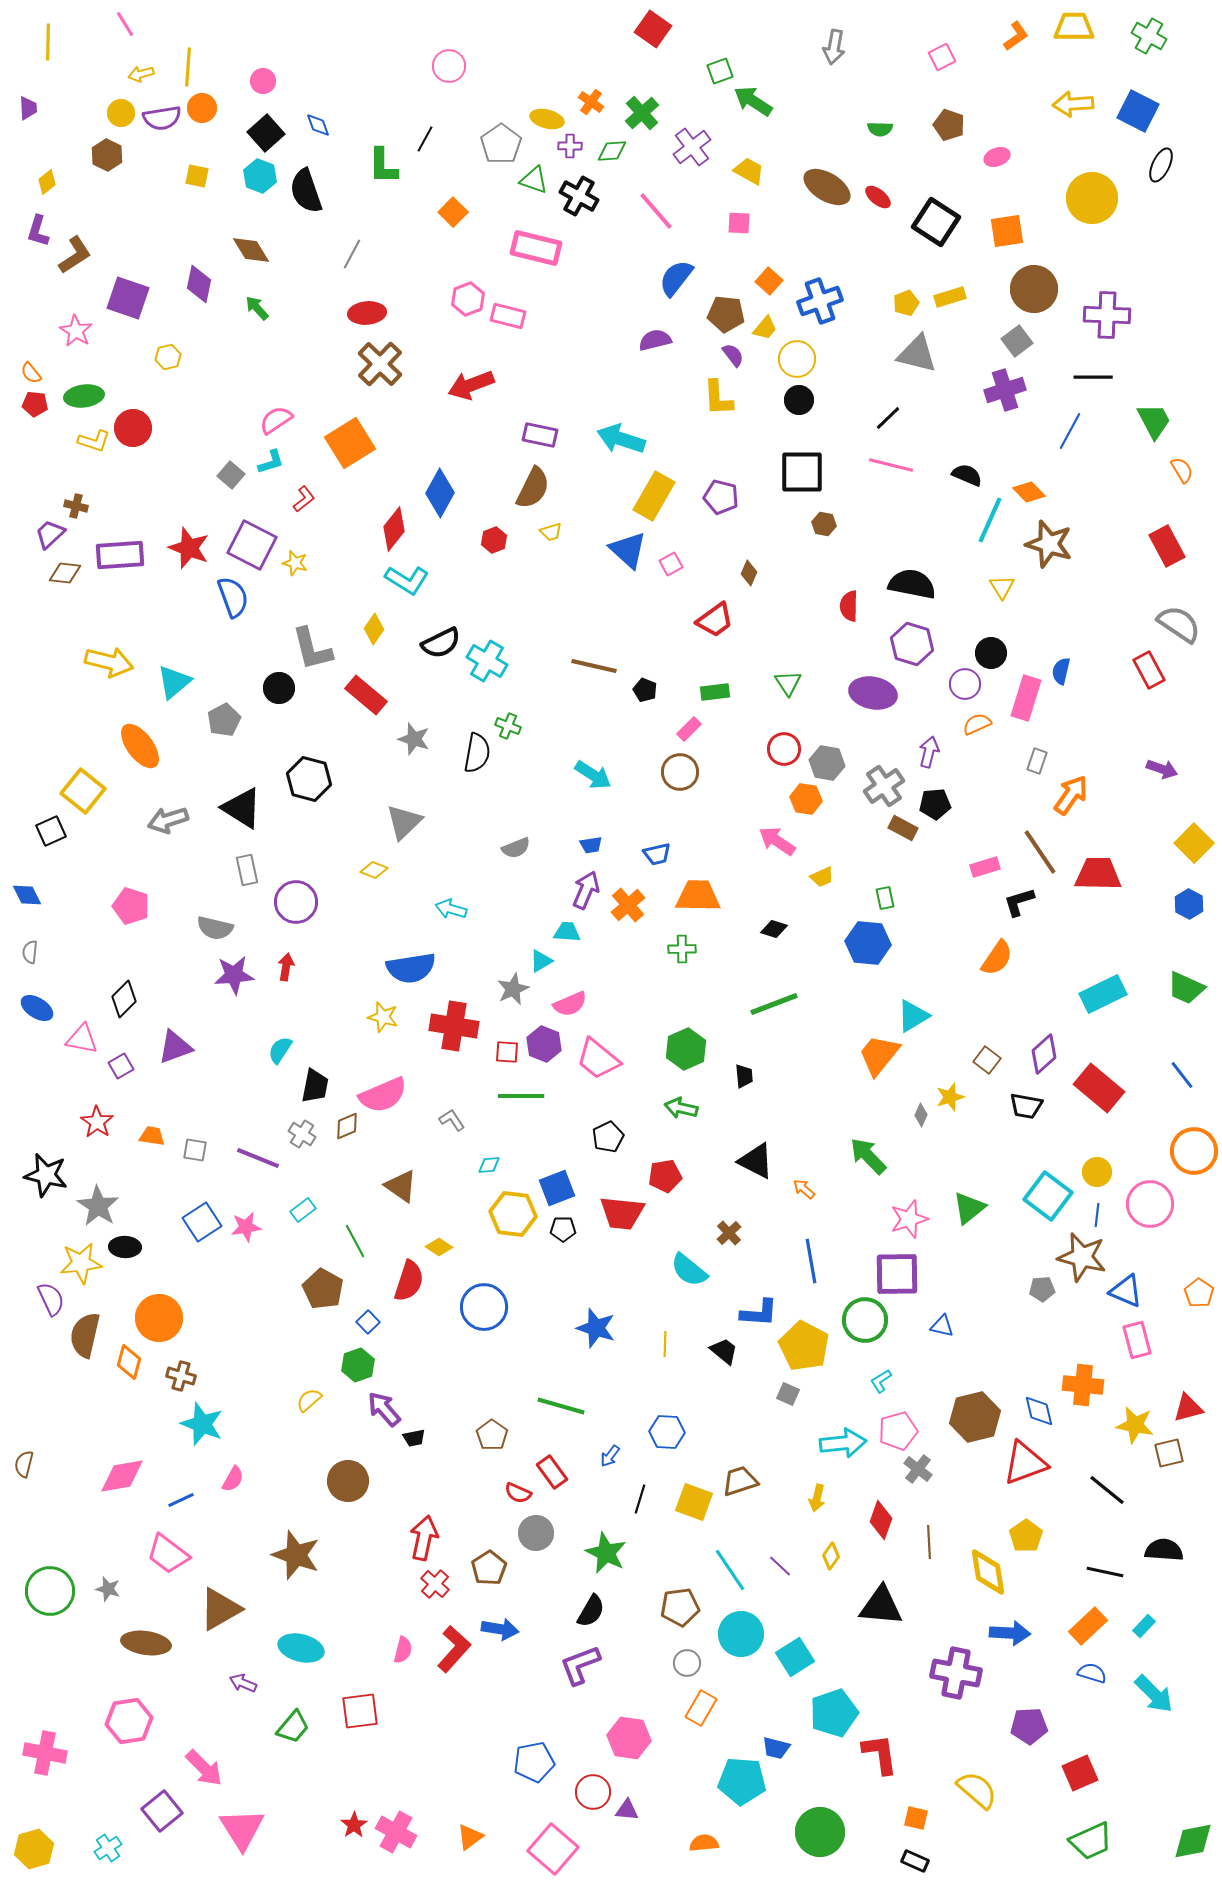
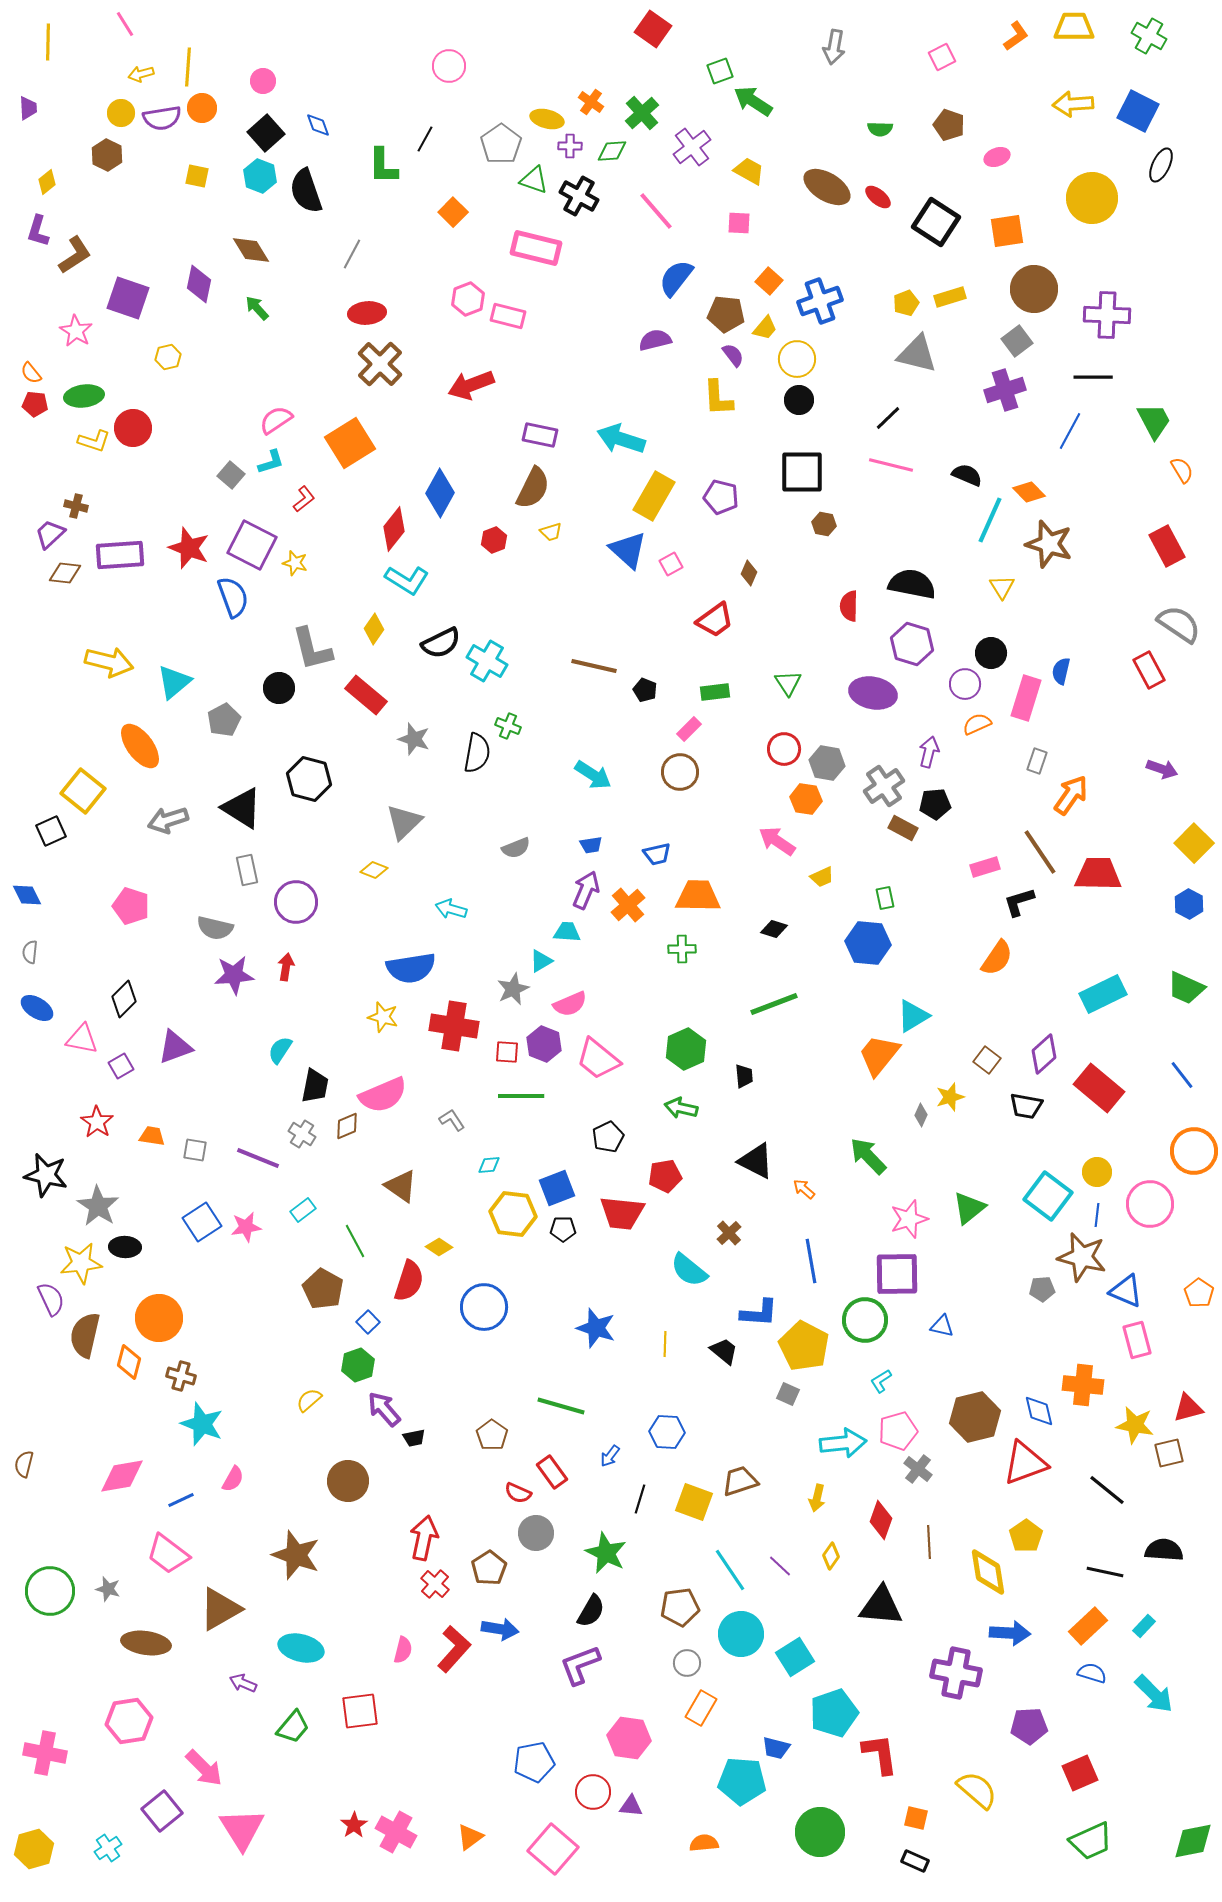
purple triangle at (627, 1810): moved 4 px right, 4 px up
